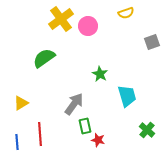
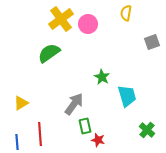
yellow semicircle: rotated 119 degrees clockwise
pink circle: moved 2 px up
green semicircle: moved 5 px right, 5 px up
green star: moved 2 px right, 3 px down
